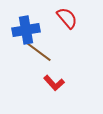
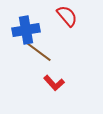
red semicircle: moved 2 px up
